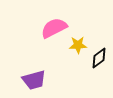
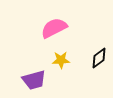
yellow star: moved 17 px left, 15 px down
